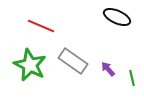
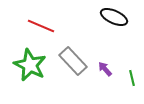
black ellipse: moved 3 px left
gray rectangle: rotated 12 degrees clockwise
purple arrow: moved 3 px left
